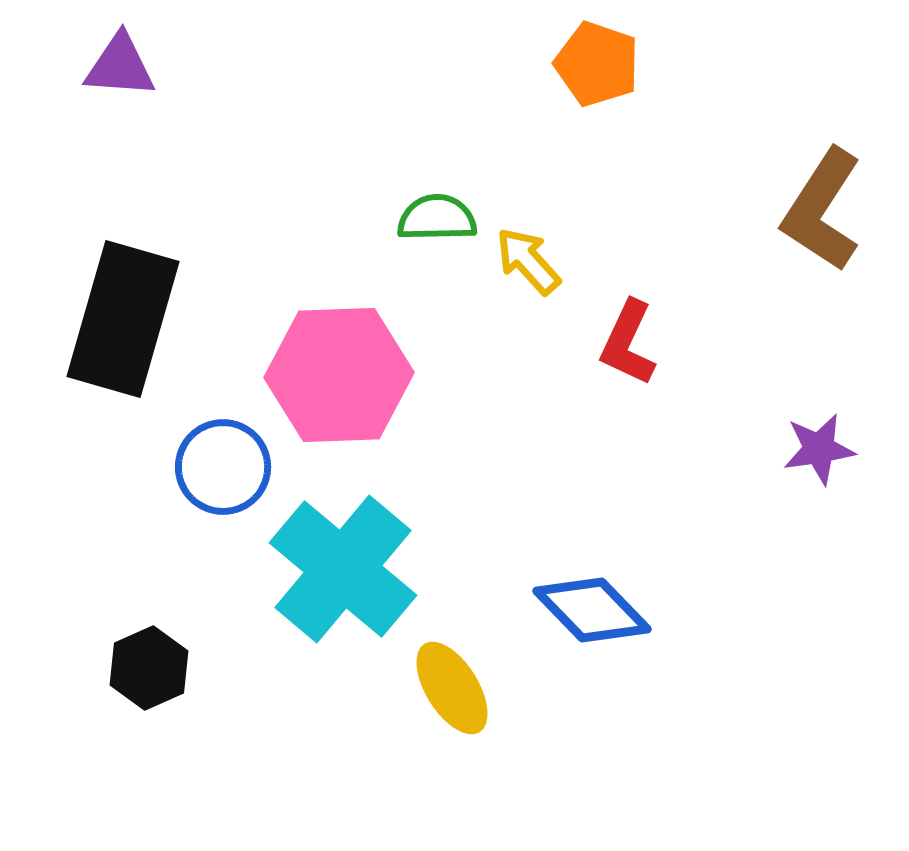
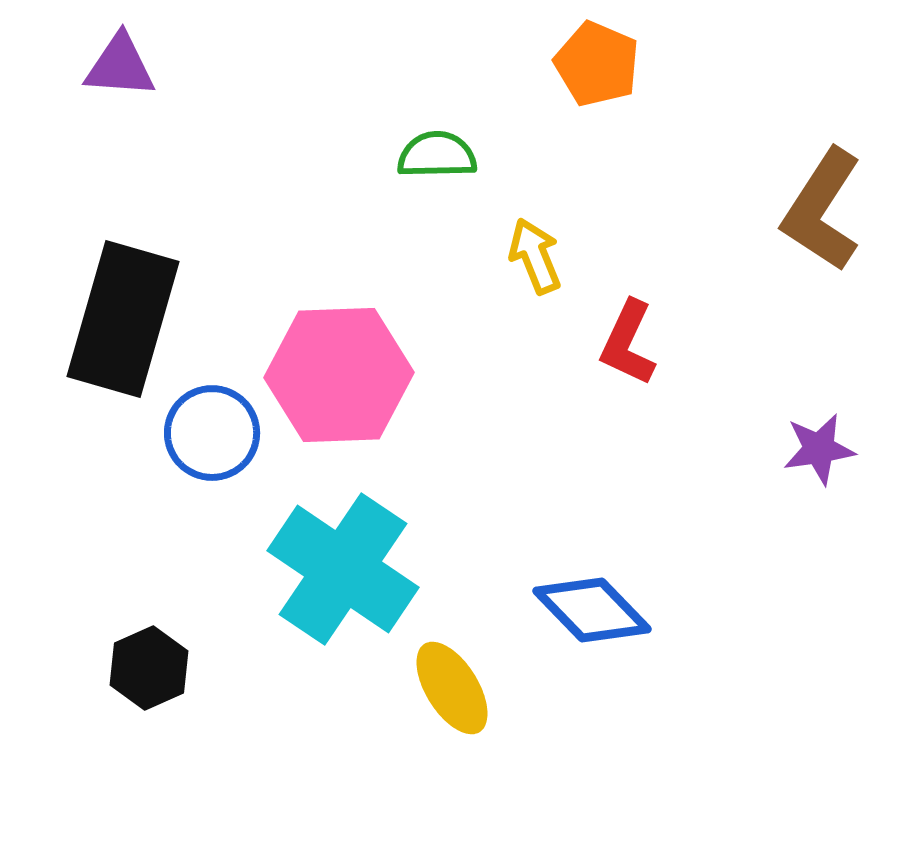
orange pentagon: rotated 4 degrees clockwise
green semicircle: moved 63 px up
yellow arrow: moved 7 px right, 5 px up; rotated 20 degrees clockwise
blue circle: moved 11 px left, 34 px up
cyan cross: rotated 6 degrees counterclockwise
